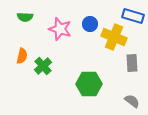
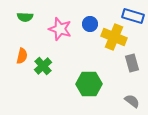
gray rectangle: rotated 12 degrees counterclockwise
